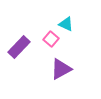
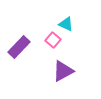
pink square: moved 2 px right, 1 px down
purple triangle: moved 2 px right, 2 px down
